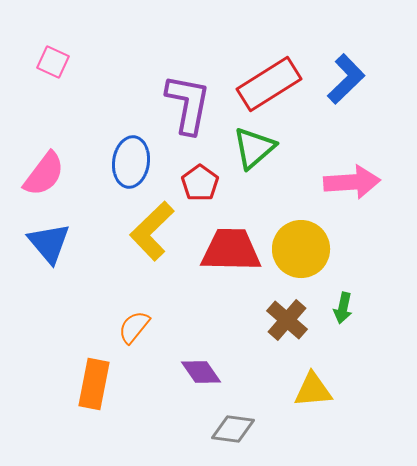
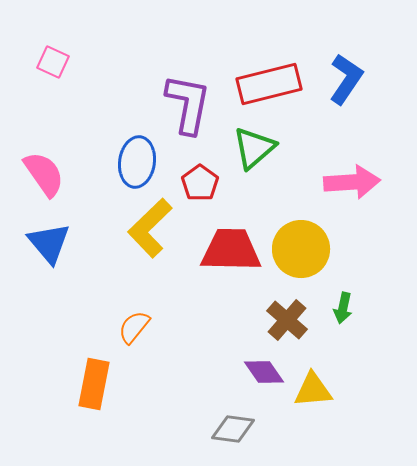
blue L-shape: rotated 12 degrees counterclockwise
red rectangle: rotated 18 degrees clockwise
blue ellipse: moved 6 px right
pink semicircle: rotated 72 degrees counterclockwise
yellow L-shape: moved 2 px left, 3 px up
purple diamond: moved 63 px right
